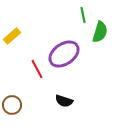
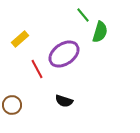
green line: rotated 28 degrees counterclockwise
yellow rectangle: moved 8 px right, 3 px down
